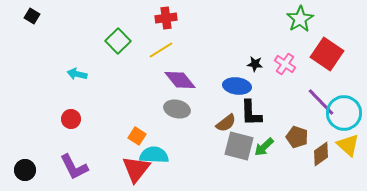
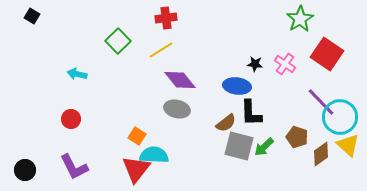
cyan circle: moved 4 px left, 4 px down
